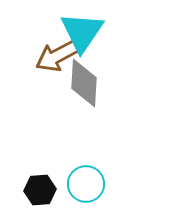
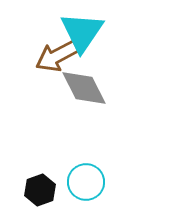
gray diamond: moved 5 px down; rotated 30 degrees counterclockwise
cyan circle: moved 2 px up
black hexagon: rotated 16 degrees counterclockwise
